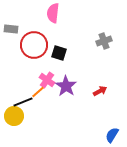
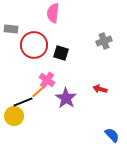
black square: moved 2 px right
purple star: moved 12 px down
red arrow: moved 2 px up; rotated 136 degrees counterclockwise
blue semicircle: rotated 105 degrees clockwise
